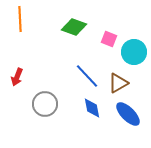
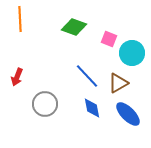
cyan circle: moved 2 px left, 1 px down
